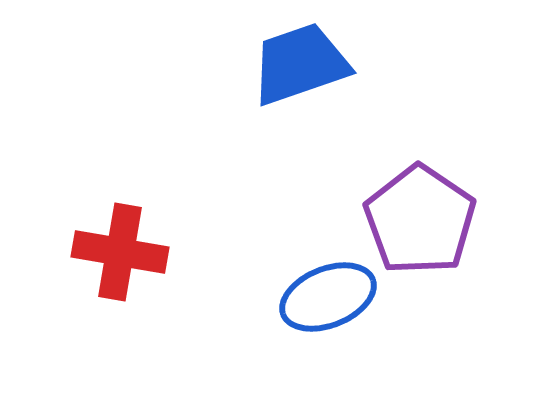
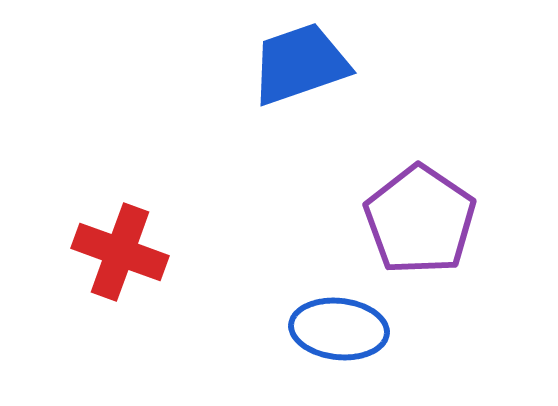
red cross: rotated 10 degrees clockwise
blue ellipse: moved 11 px right, 32 px down; rotated 28 degrees clockwise
